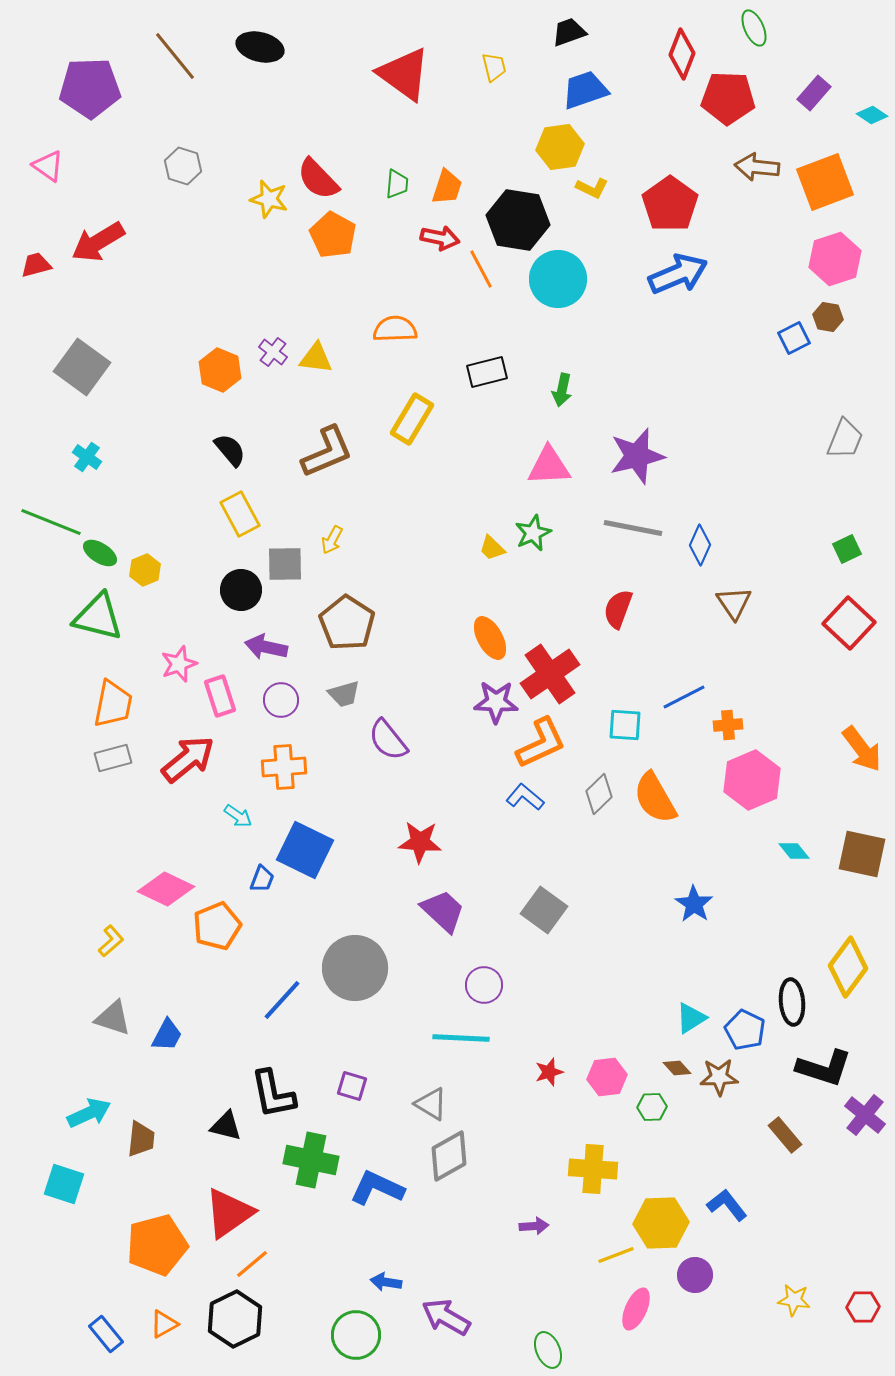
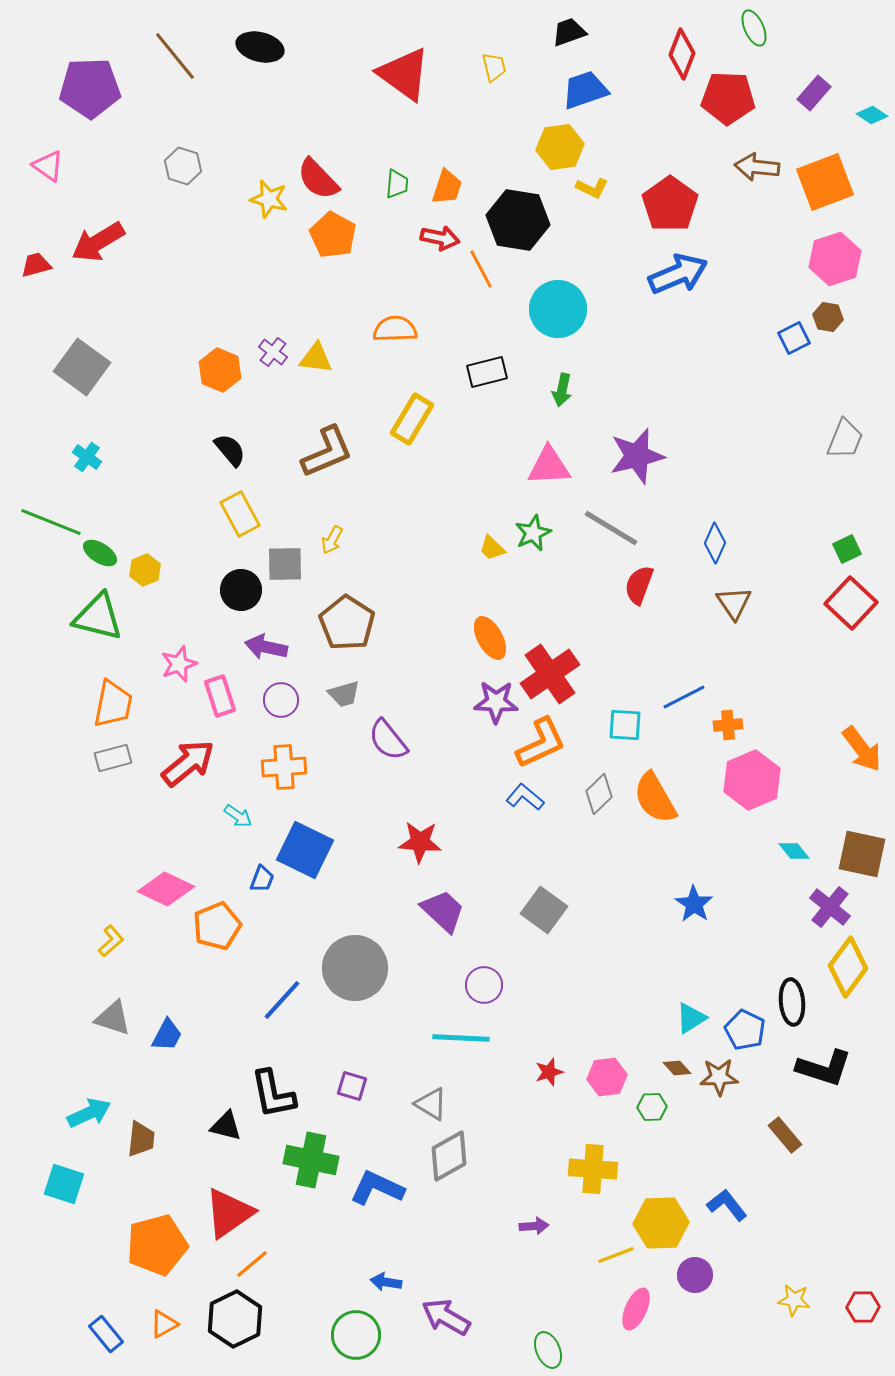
cyan circle at (558, 279): moved 30 px down
gray line at (633, 528): moved 22 px left; rotated 20 degrees clockwise
blue diamond at (700, 545): moved 15 px right, 2 px up
red semicircle at (618, 609): moved 21 px right, 24 px up
red square at (849, 623): moved 2 px right, 20 px up
red arrow at (188, 759): moved 4 px down
purple cross at (865, 1115): moved 35 px left, 208 px up
